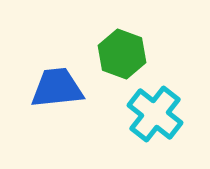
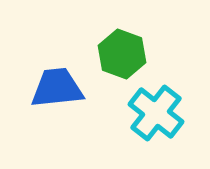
cyan cross: moved 1 px right, 1 px up
